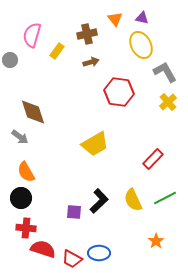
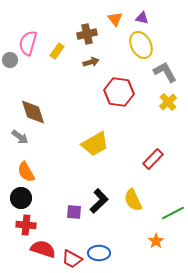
pink semicircle: moved 4 px left, 8 px down
green line: moved 8 px right, 15 px down
red cross: moved 3 px up
